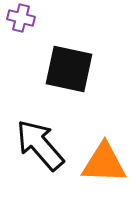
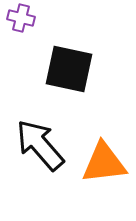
orange triangle: rotated 9 degrees counterclockwise
